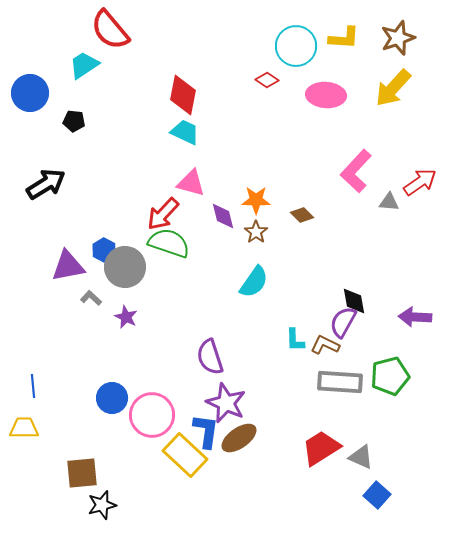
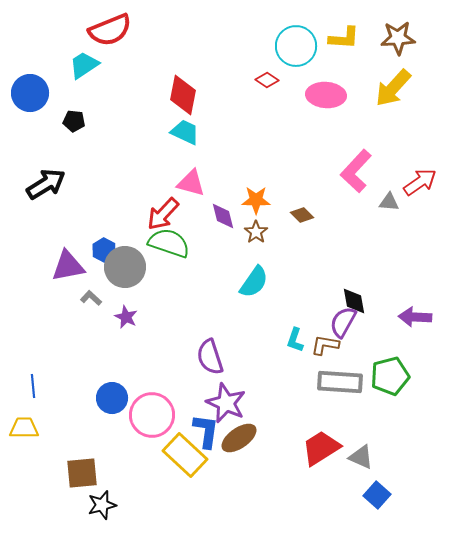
red semicircle at (110, 30): rotated 72 degrees counterclockwise
brown star at (398, 38): rotated 16 degrees clockwise
cyan L-shape at (295, 340): rotated 20 degrees clockwise
brown L-shape at (325, 345): rotated 16 degrees counterclockwise
